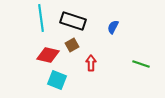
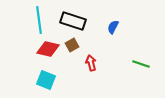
cyan line: moved 2 px left, 2 px down
red diamond: moved 6 px up
red arrow: rotated 14 degrees counterclockwise
cyan square: moved 11 px left
